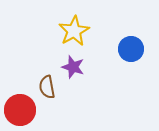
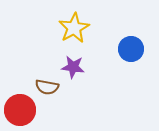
yellow star: moved 3 px up
purple star: rotated 10 degrees counterclockwise
brown semicircle: rotated 70 degrees counterclockwise
